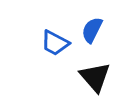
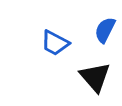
blue semicircle: moved 13 px right
